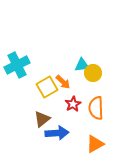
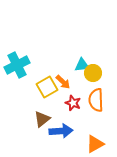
red star: moved 1 px up; rotated 21 degrees counterclockwise
orange semicircle: moved 8 px up
blue arrow: moved 4 px right, 2 px up
